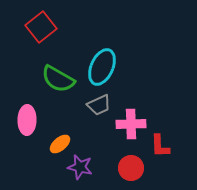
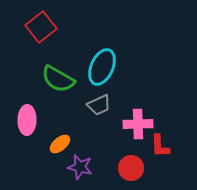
pink cross: moved 7 px right
